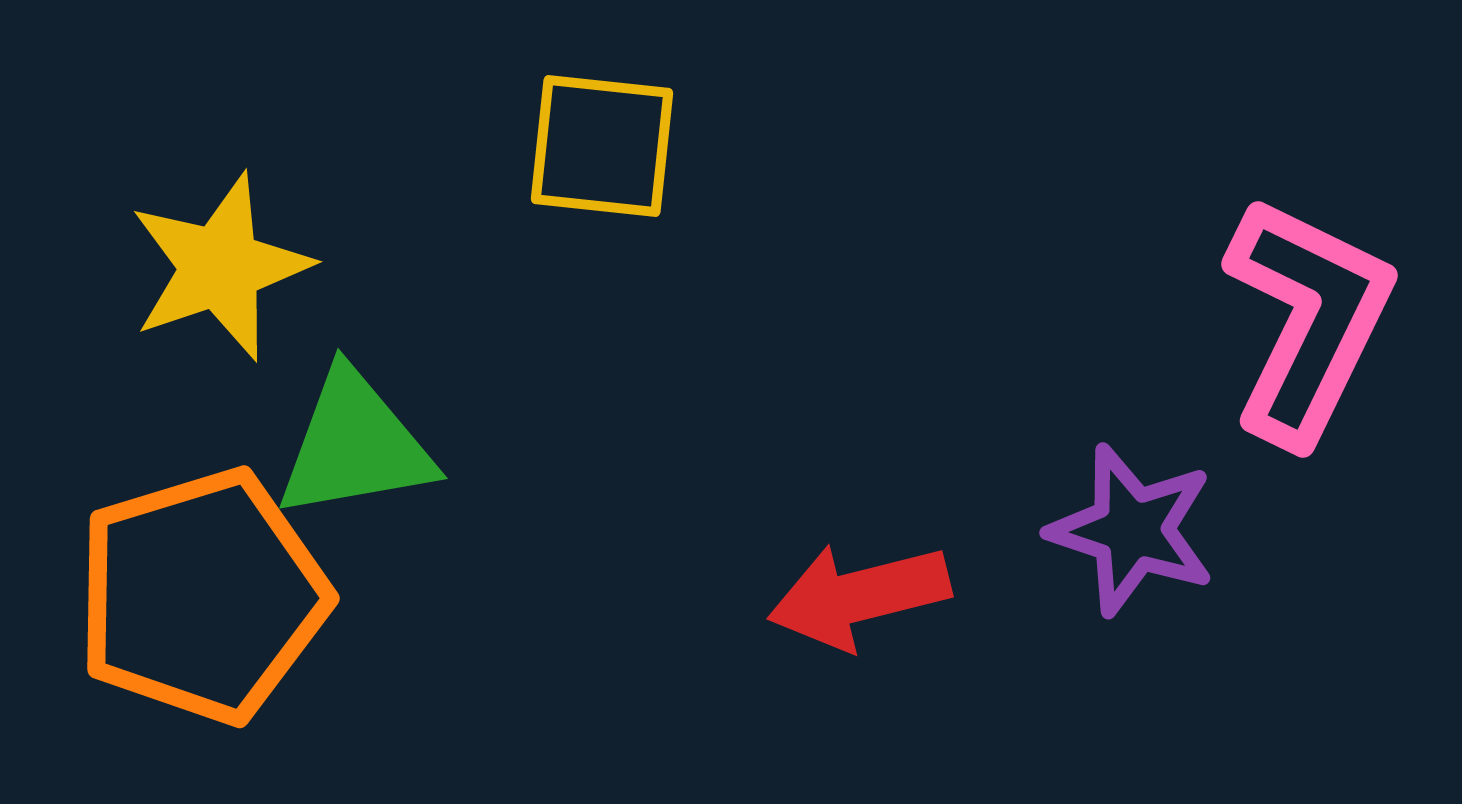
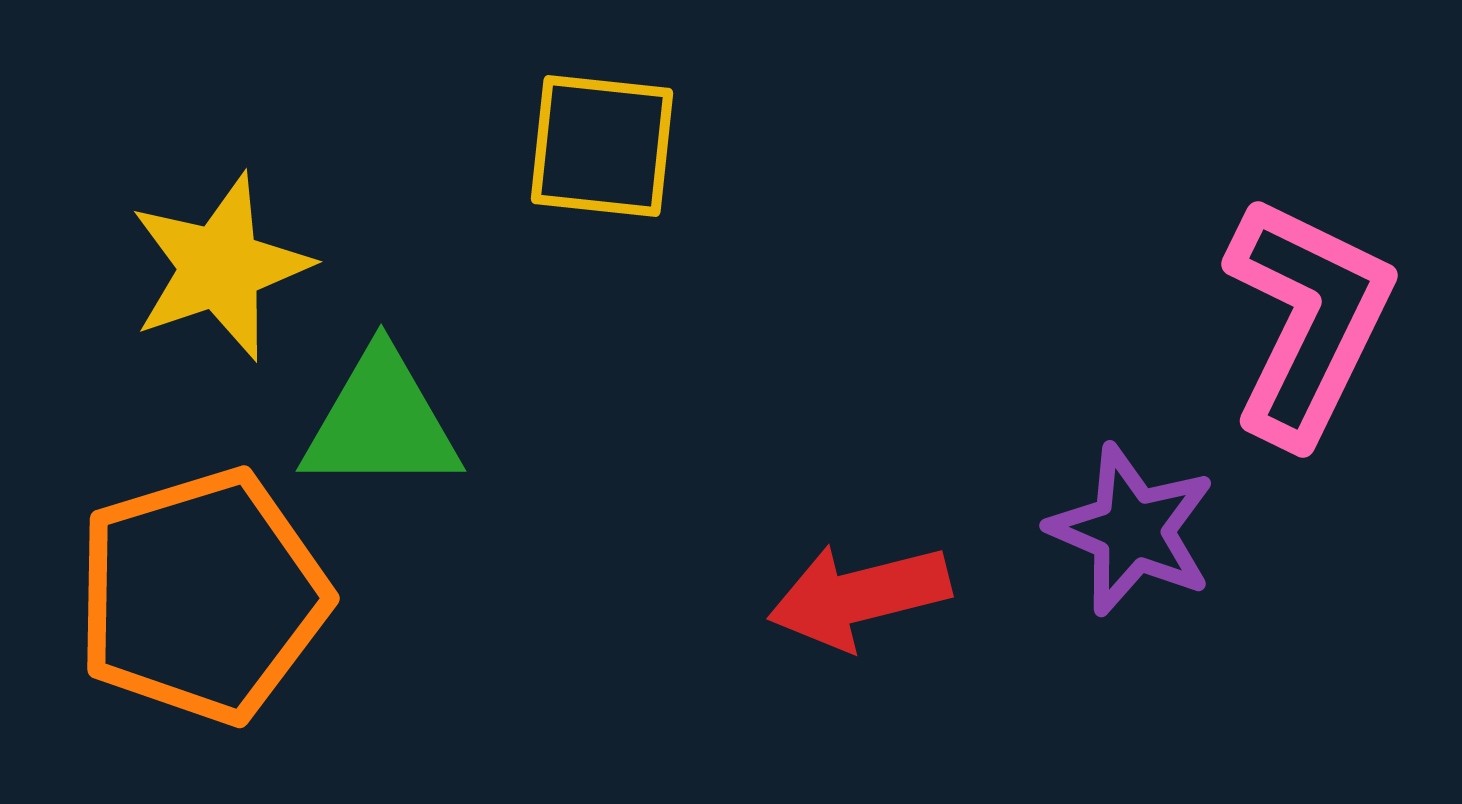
green triangle: moved 26 px right, 23 px up; rotated 10 degrees clockwise
purple star: rotated 5 degrees clockwise
